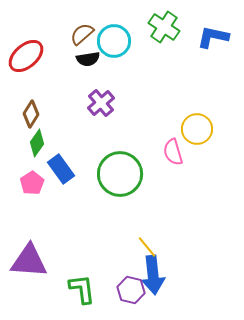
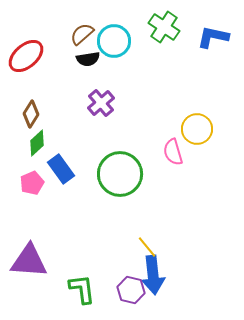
green diamond: rotated 12 degrees clockwise
pink pentagon: rotated 10 degrees clockwise
